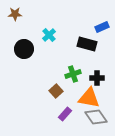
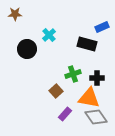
black circle: moved 3 px right
